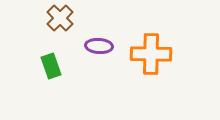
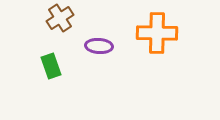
brown cross: rotated 12 degrees clockwise
orange cross: moved 6 px right, 21 px up
